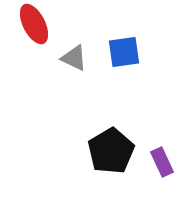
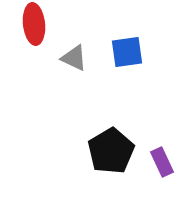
red ellipse: rotated 21 degrees clockwise
blue square: moved 3 px right
